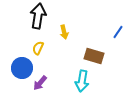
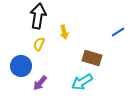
blue line: rotated 24 degrees clockwise
yellow semicircle: moved 1 px right, 4 px up
brown rectangle: moved 2 px left, 2 px down
blue circle: moved 1 px left, 2 px up
cyan arrow: moved 1 px down; rotated 50 degrees clockwise
